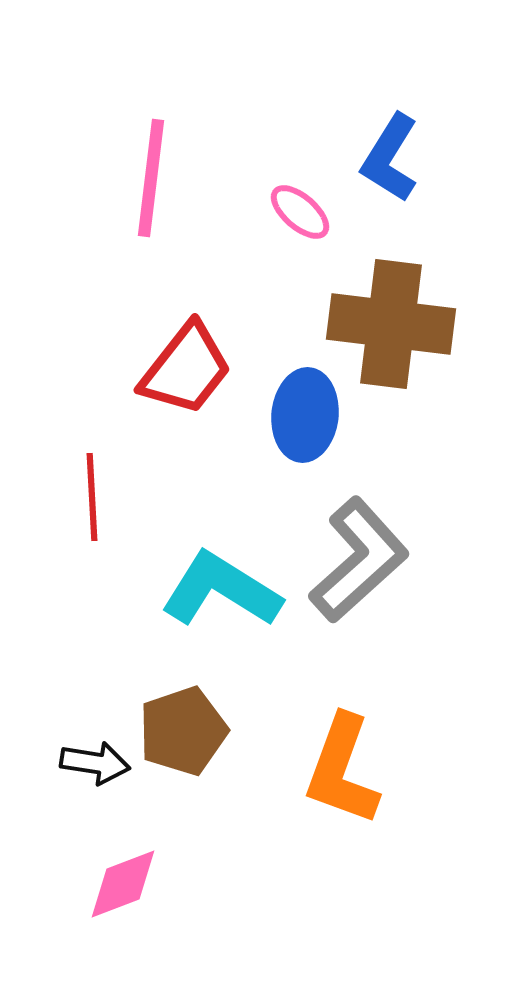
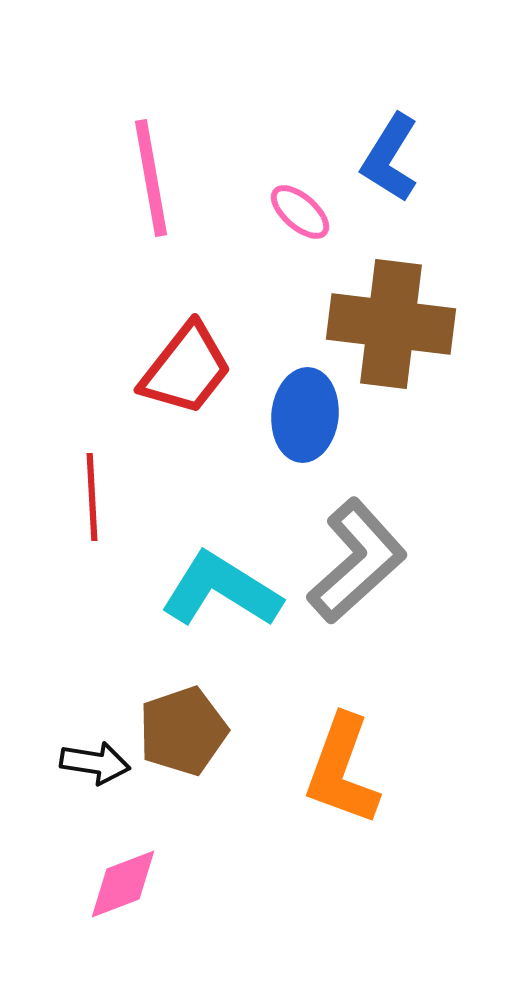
pink line: rotated 17 degrees counterclockwise
gray L-shape: moved 2 px left, 1 px down
